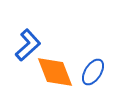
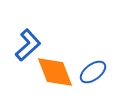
blue ellipse: rotated 20 degrees clockwise
